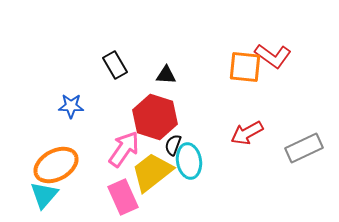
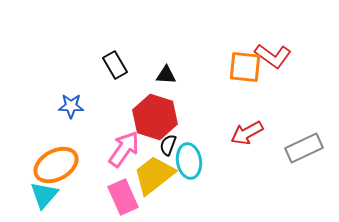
black semicircle: moved 5 px left
yellow trapezoid: moved 2 px right, 3 px down
